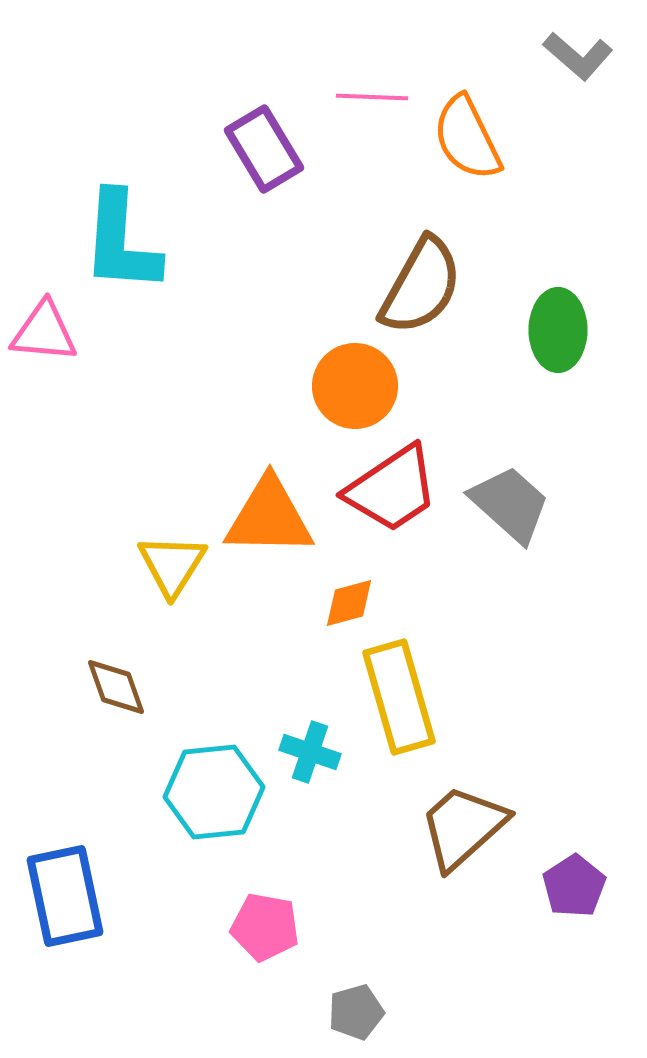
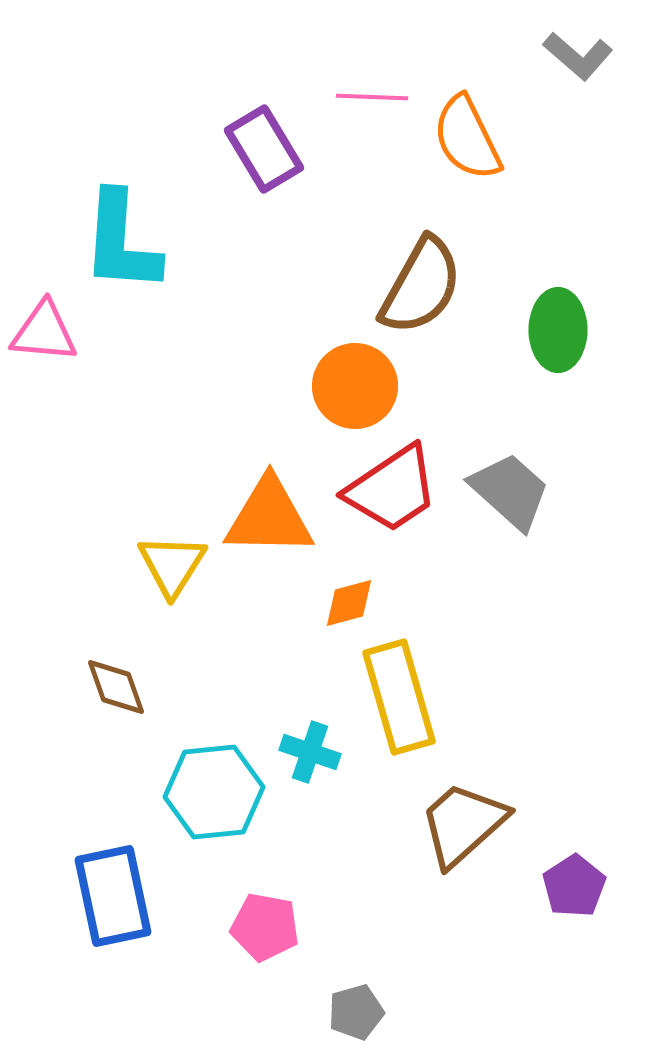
gray trapezoid: moved 13 px up
brown trapezoid: moved 3 px up
blue rectangle: moved 48 px right
